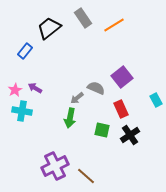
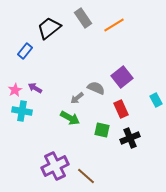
green arrow: rotated 72 degrees counterclockwise
black cross: moved 3 px down; rotated 12 degrees clockwise
